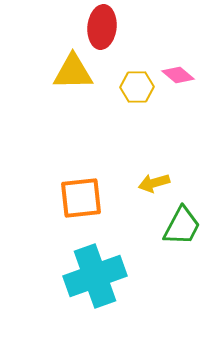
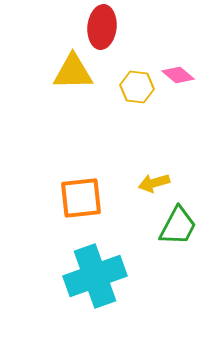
yellow hexagon: rotated 8 degrees clockwise
green trapezoid: moved 4 px left
